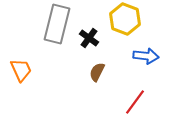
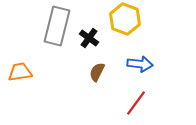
gray rectangle: moved 2 px down
blue arrow: moved 6 px left, 8 px down
orange trapezoid: moved 1 px left, 2 px down; rotated 75 degrees counterclockwise
red line: moved 1 px right, 1 px down
